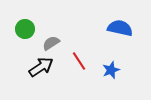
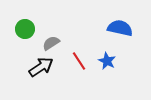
blue star: moved 4 px left, 9 px up; rotated 24 degrees counterclockwise
